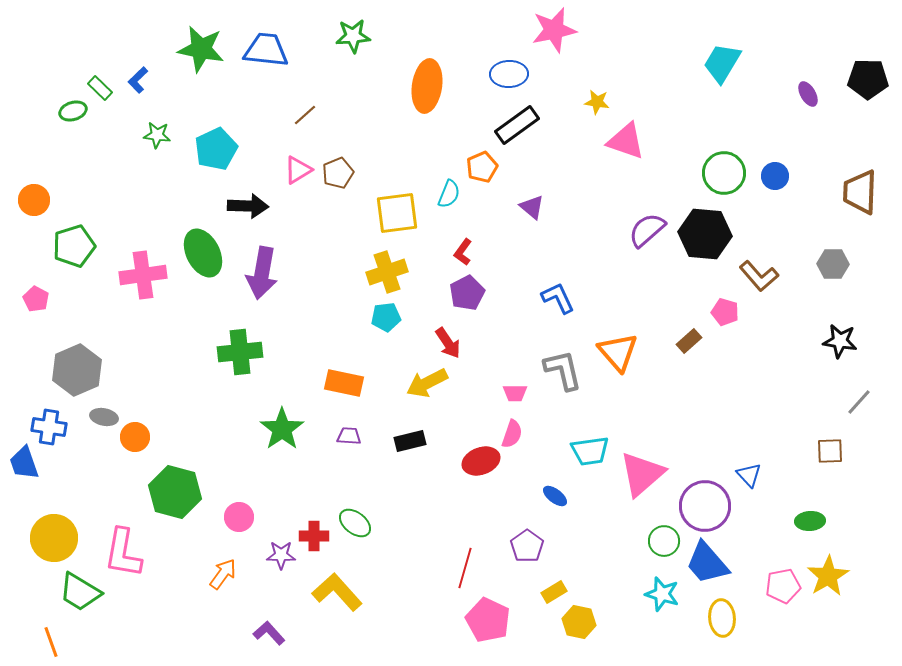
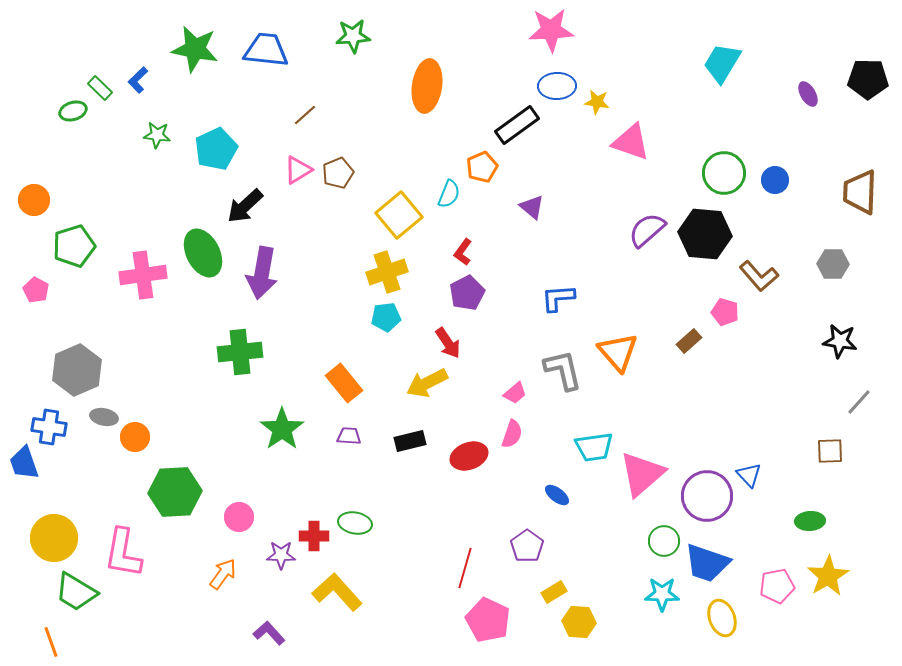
pink star at (554, 30): moved 3 px left; rotated 9 degrees clockwise
green star at (201, 49): moved 6 px left
blue ellipse at (509, 74): moved 48 px right, 12 px down
pink triangle at (626, 141): moved 5 px right, 1 px down
blue circle at (775, 176): moved 4 px down
black arrow at (248, 206): moved 3 px left; rotated 135 degrees clockwise
yellow square at (397, 213): moved 2 px right, 2 px down; rotated 33 degrees counterclockwise
blue L-shape at (558, 298): rotated 69 degrees counterclockwise
pink pentagon at (36, 299): moved 9 px up
orange rectangle at (344, 383): rotated 39 degrees clockwise
pink trapezoid at (515, 393): rotated 40 degrees counterclockwise
cyan trapezoid at (590, 451): moved 4 px right, 4 px up
red ellipse at (481, 461): moved 12 px left, 5 px up
green hexagon at (175, 492): rotated 18 degrees counterclockwise
blue ellipse at (555, 496): moved 2 px right, 1 px up
purple circle at (705, 506): moved 2 px right, 10 px up
green ellipse at (355, 523): rotated 28 degrees counterclockwise
blue trapezoid at (707, 563): rotated 30 degrees counterclockwise
pink pentagon at (783, 586): moved 6 px left
green trapezoid at (80, 592): moved 4 px left
cyan star at (662, 594): rotated 16 degrees counterclockwise
yellow ellipse at (722, 618): rotated 15 degrees counterclockwise
yellow hexagon at (579, 622): rotated 8 degrees counterclockwise
